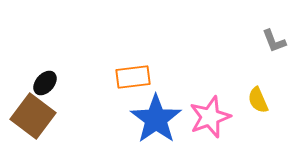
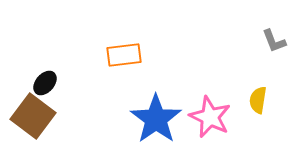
orange rectangle: moved 9 px left, 22 px up
yellow semicircle: rotated 32 degrees clockwise
pink star: rotated 27 degrees counterclockwise
